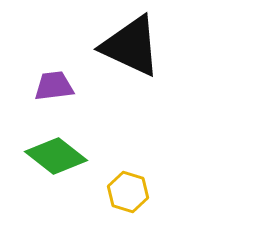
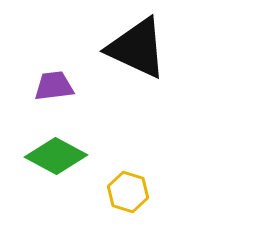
black triangle: moved 6 px right, 2 px down
green diamond: rotated 10 degrees counterclockwise
